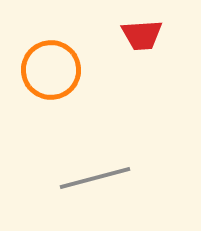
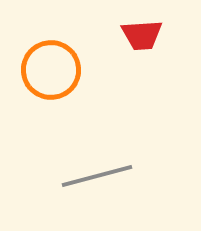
gray line: moved 2 px right, 2 px up
